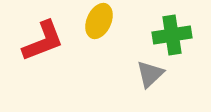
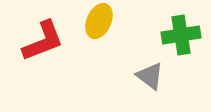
green cross: moved 9 px right
gray triangle: moved 2 px down; rotated 40 degrees counterclockwise
